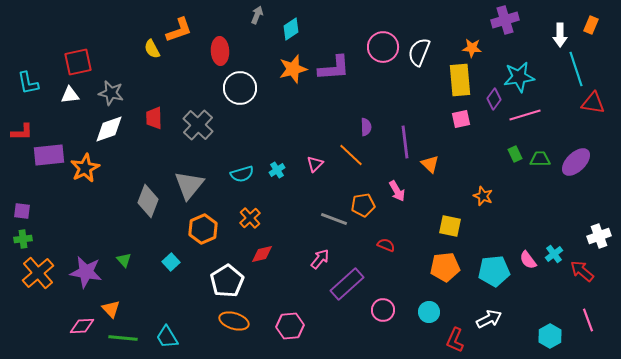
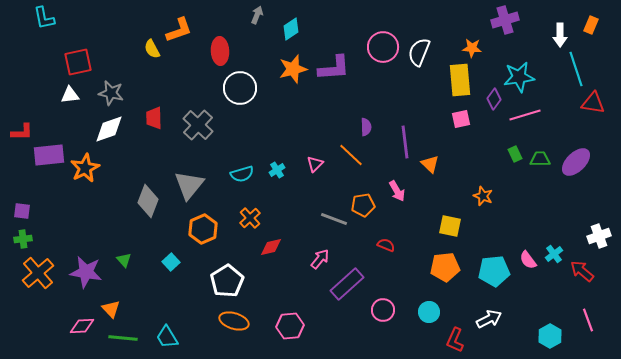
cyan L-shape at (28, 83): moved 16 px right, 65 px up
red diamond at (262, 254): moved 9 px right, 7 px up
